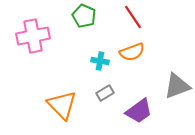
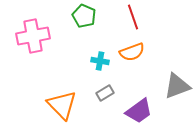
red line: rotated 15 degrees clockwise
